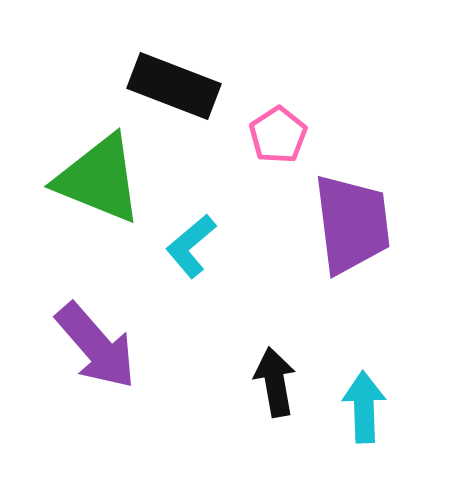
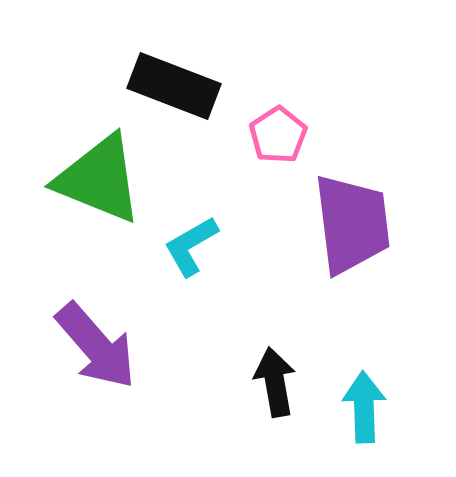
cyan L-shape: rotated 10 degrees clockwise
